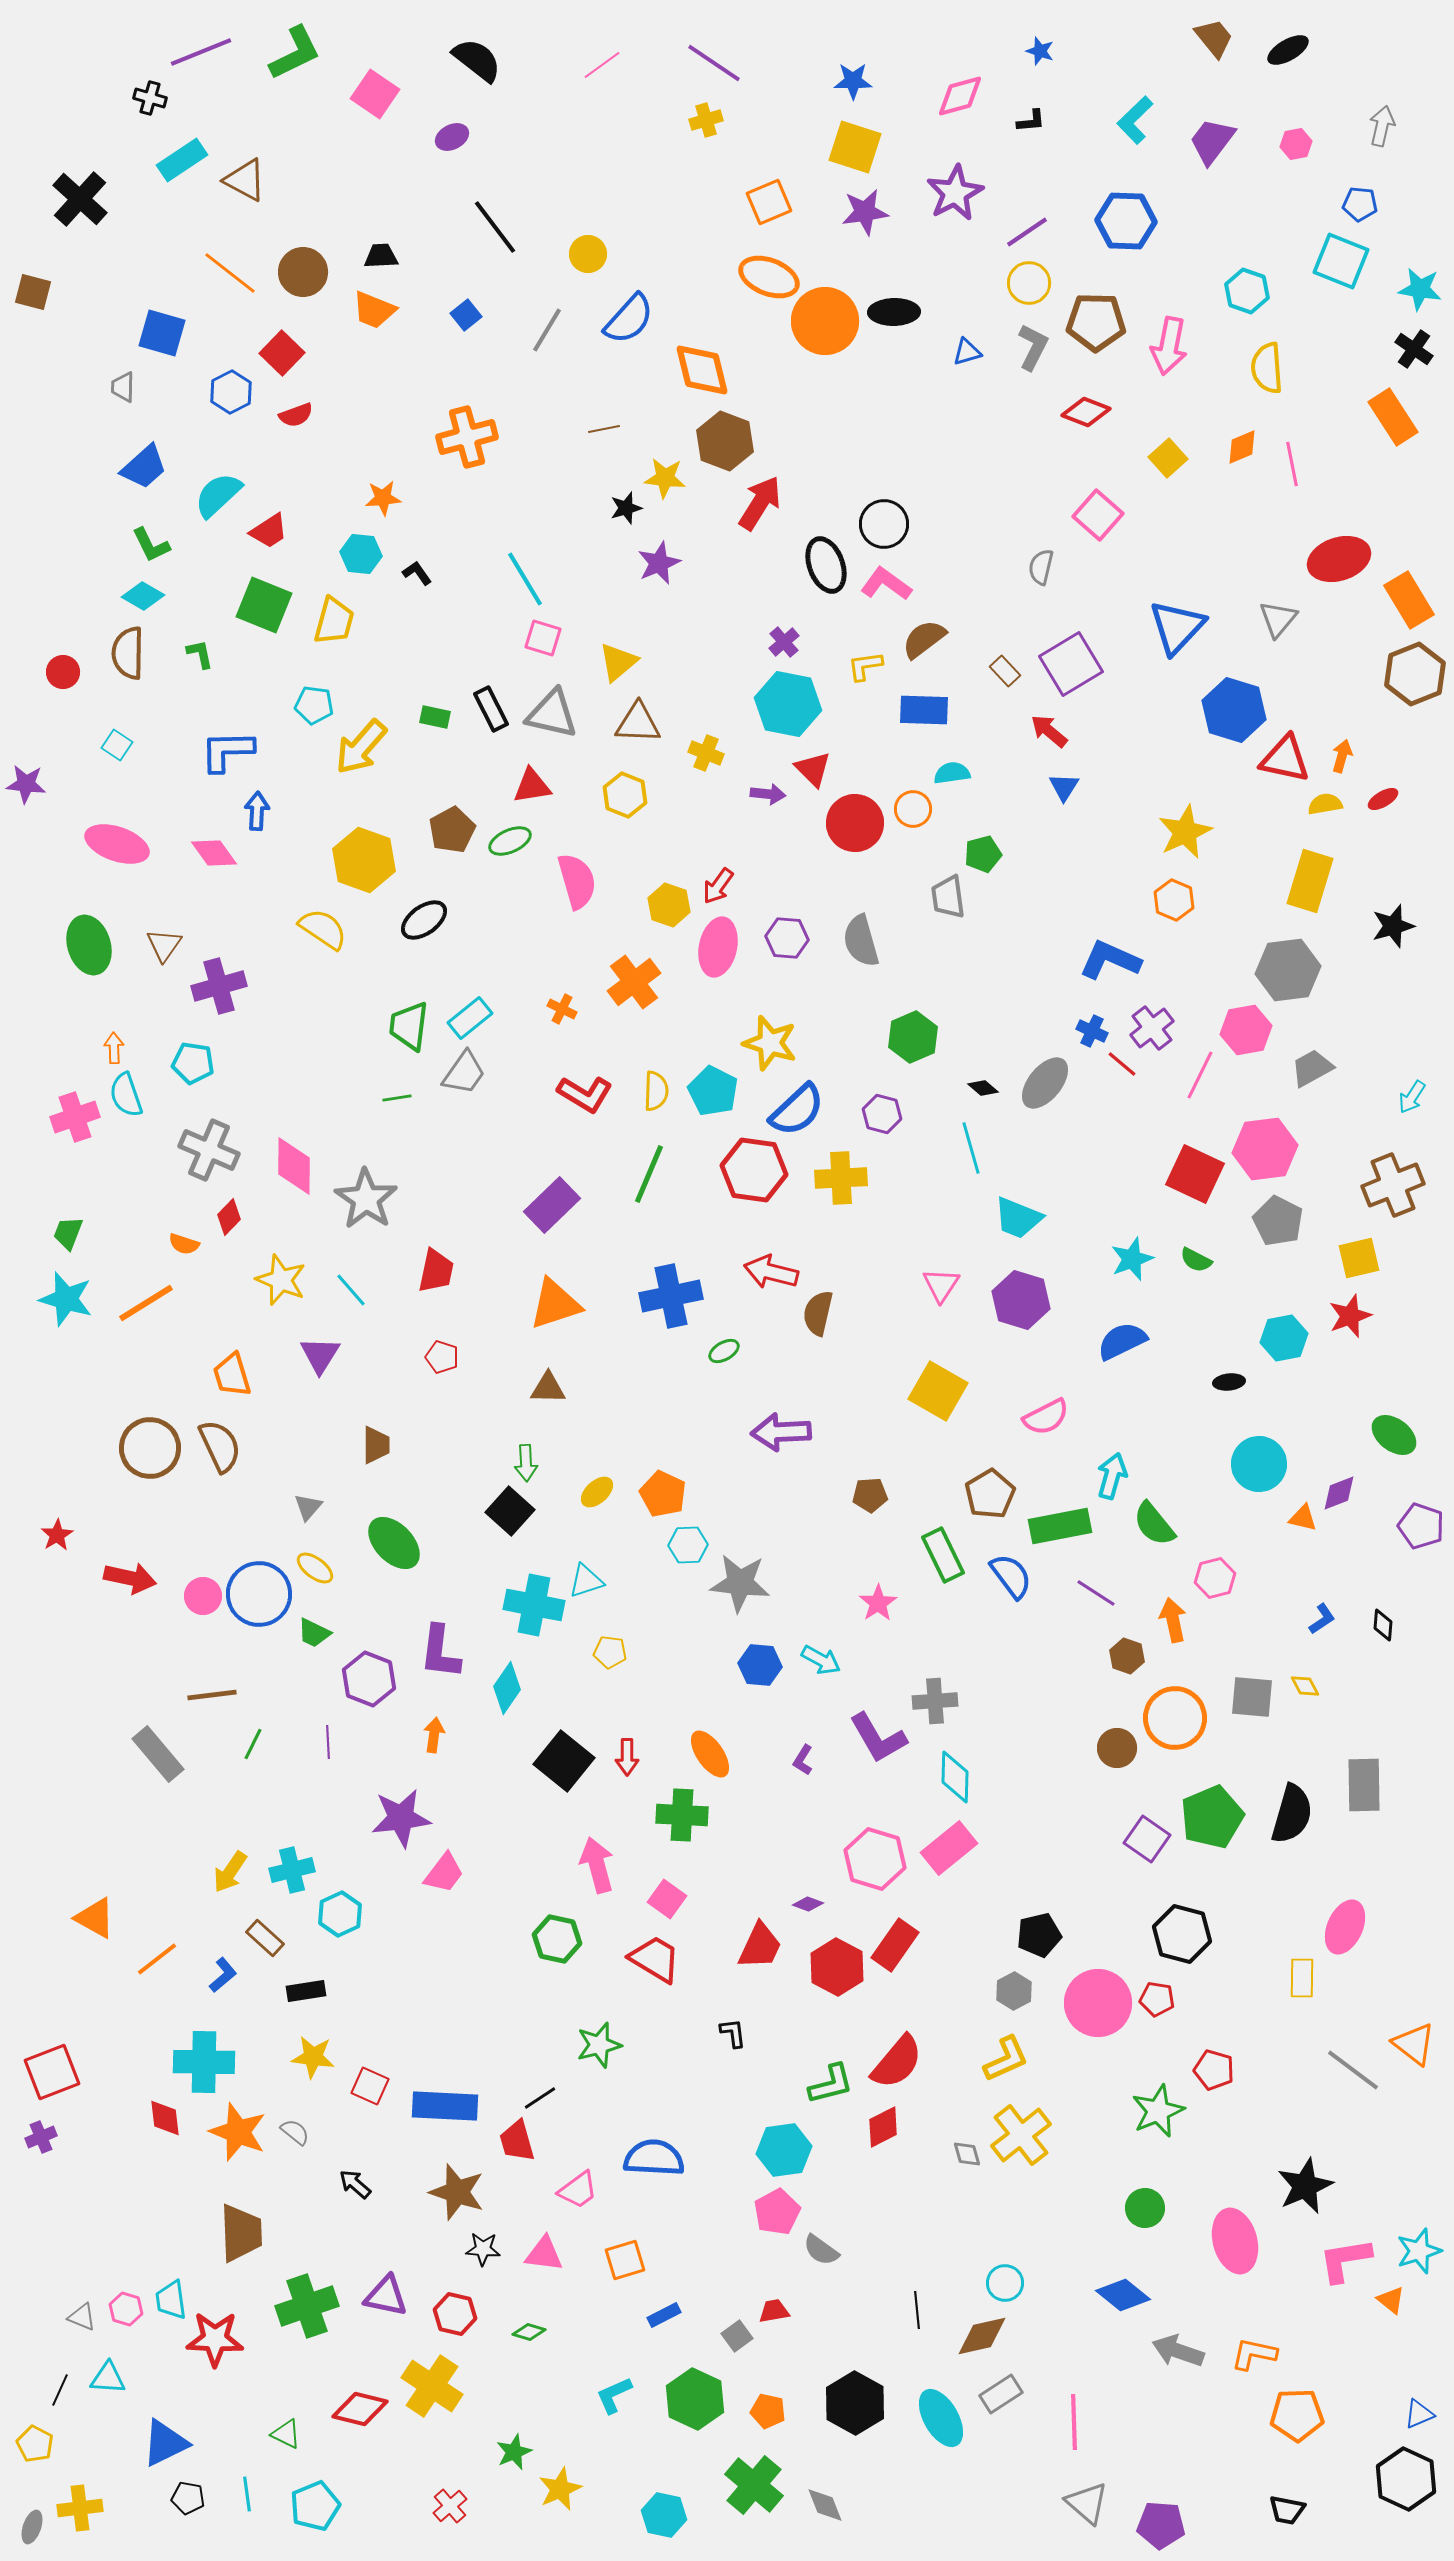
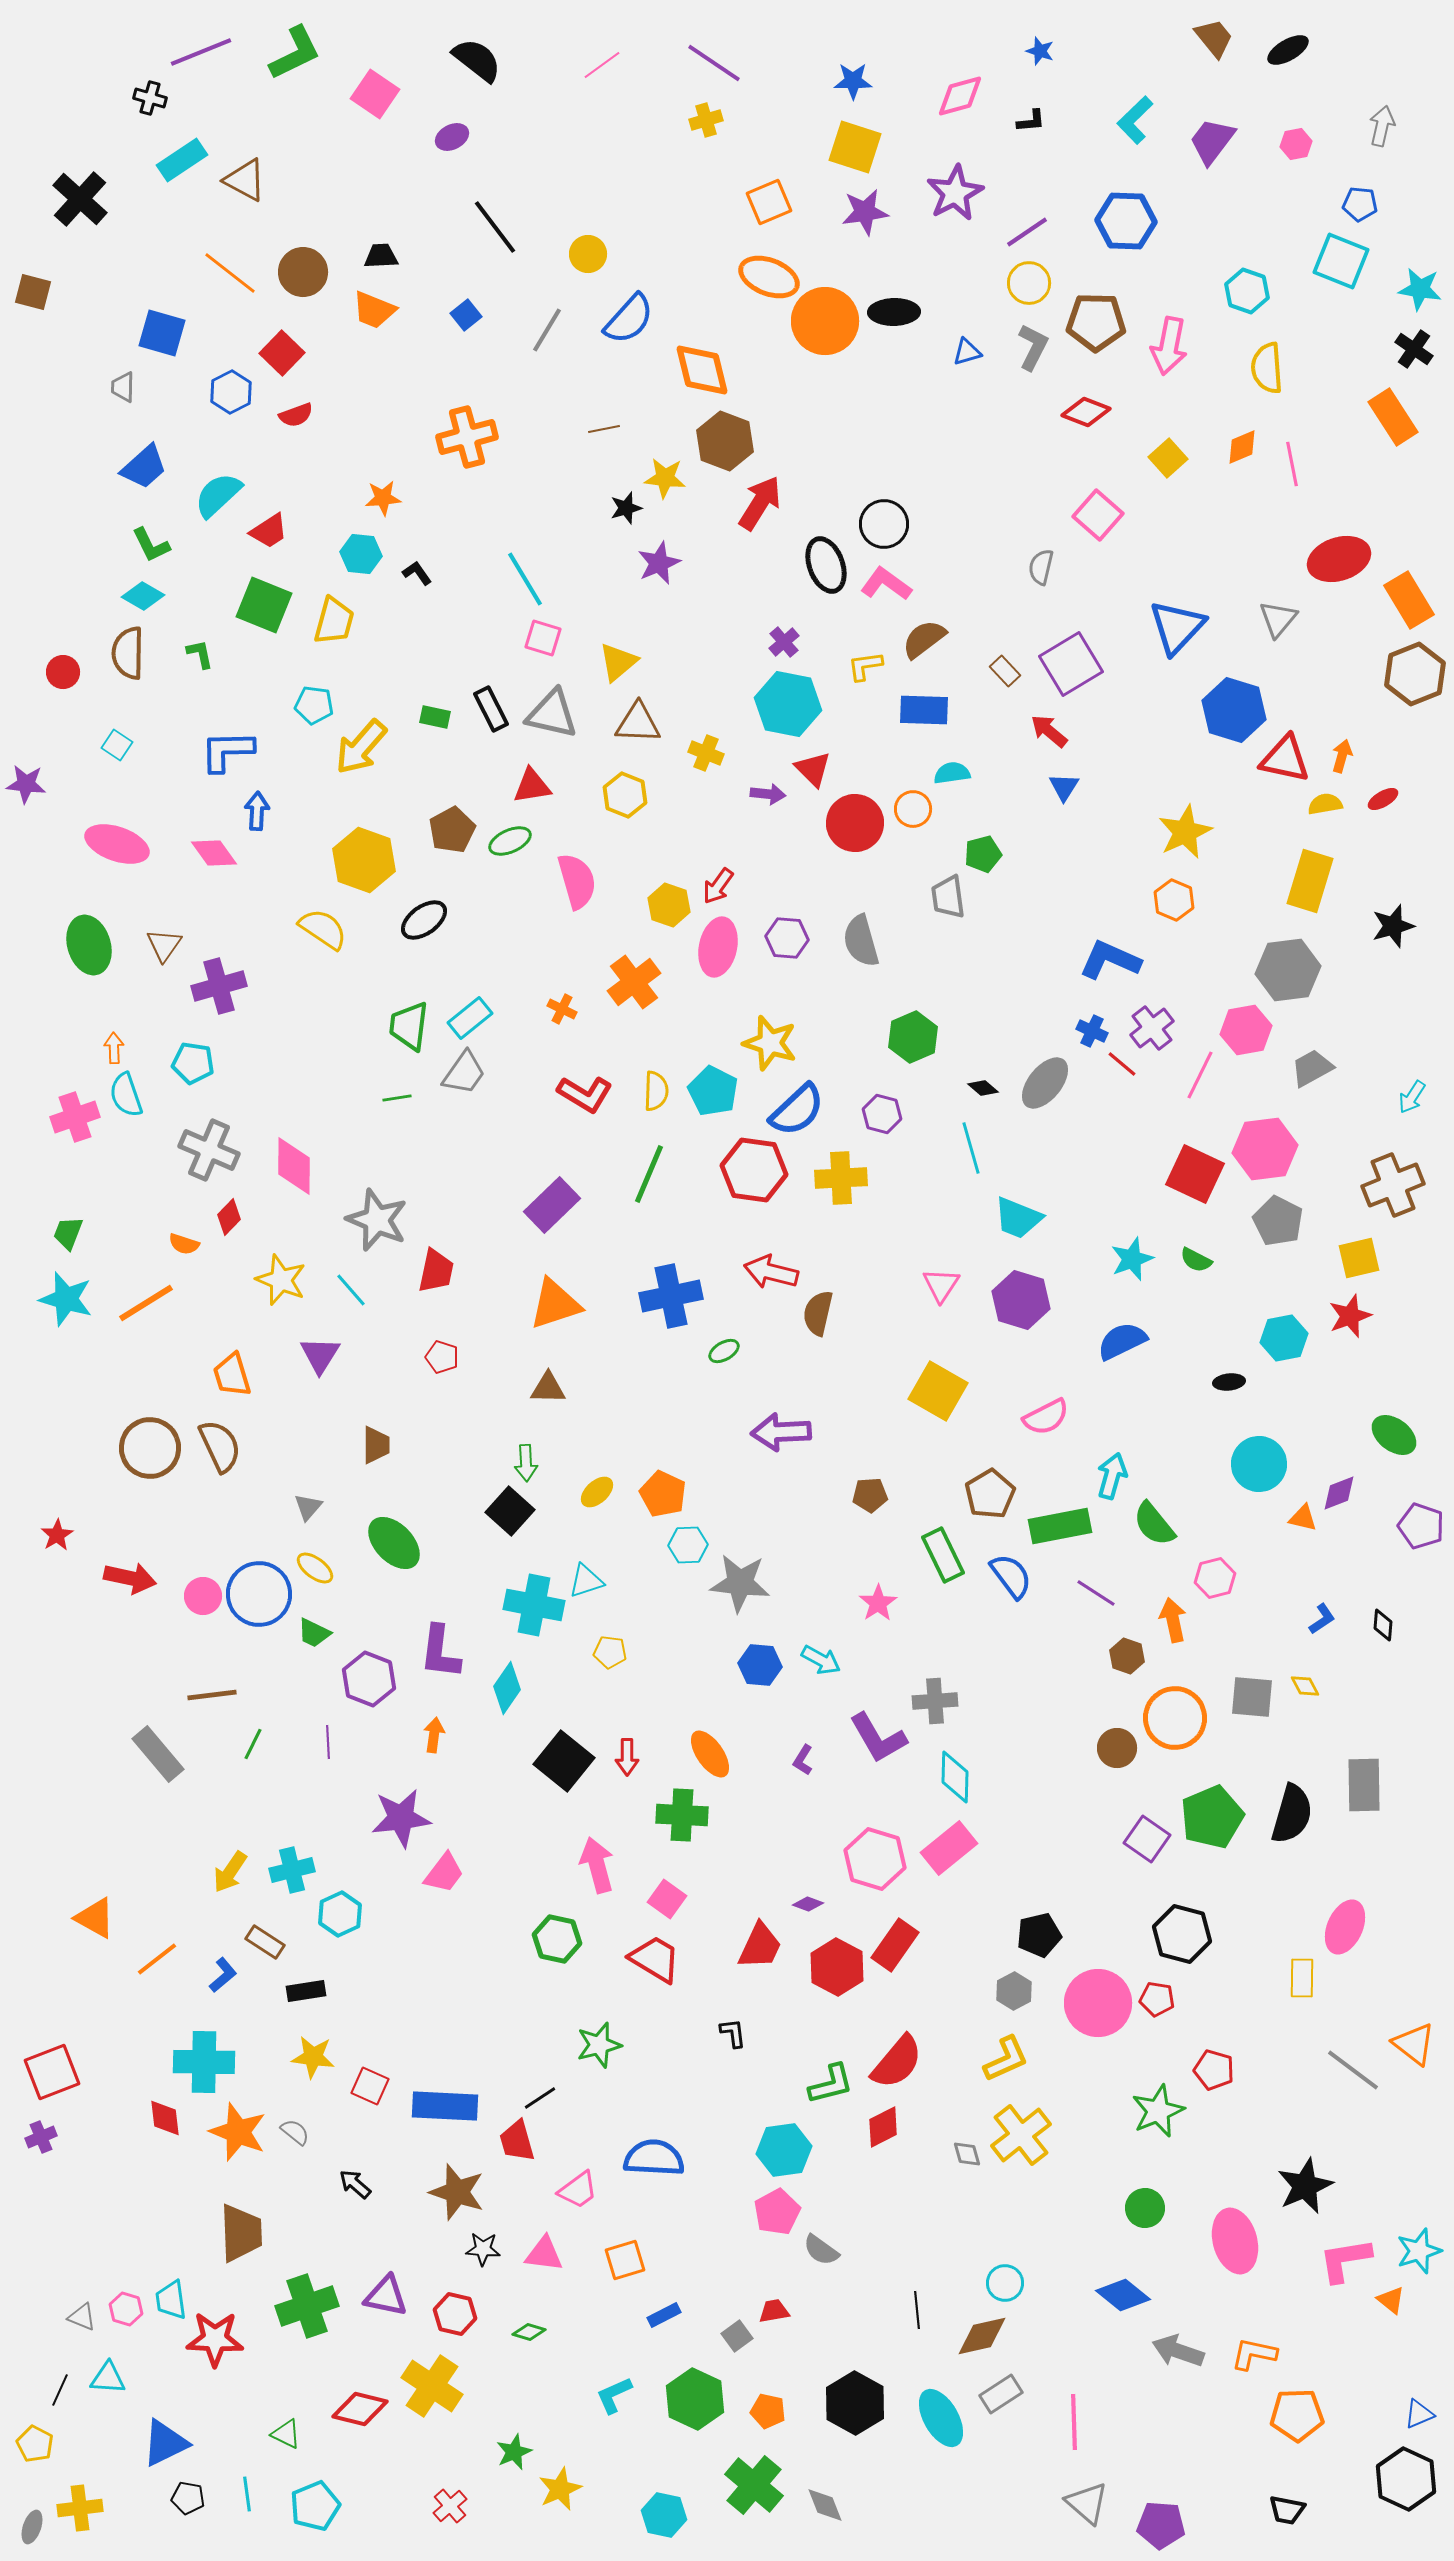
gray star at (366, 1199): moved 11 px right, 21 px down; rotated 12 degrees counterclockwise
brown rectangle at (265, 1938): moved 4 px down; rotated 9 degrees counterclockwise
